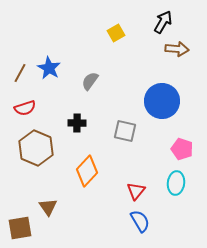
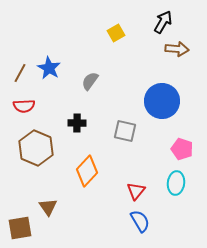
red semicircle: moved 1 px left, 2 px up; rotated 15 degrees clockwise
